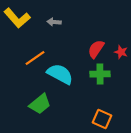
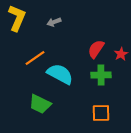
yellow L-shape: rotated 116 degrees counterclockwise
gray arrow: rotated 24 degrees counterclockwise
red star: moved 2 px down; rotated 24 degrees clockwise
green cross: moved 1 px right, 1 px down
green trapezoid: rotated 65 degrees clockwise
orange square: moved 1 px left, 6 px up; rotated 24 degrees counterclockwise
